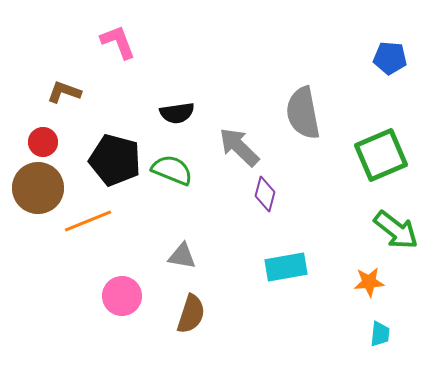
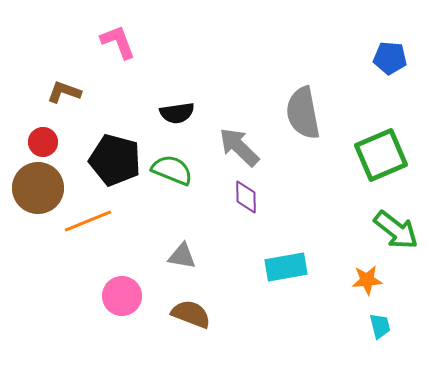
purple diamond: moved 19 px left, 3 px down; rotated 16 degrees counterclockwise
orange star: moved 2 px left, 2 px up
brown semicircle: rotated 87 degrees counterclockwise
cyan trapezoid: moved 8 px up; rotated 20 degrees counterclockwise
